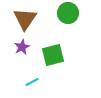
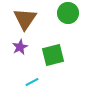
purple star: moved 2 px left
